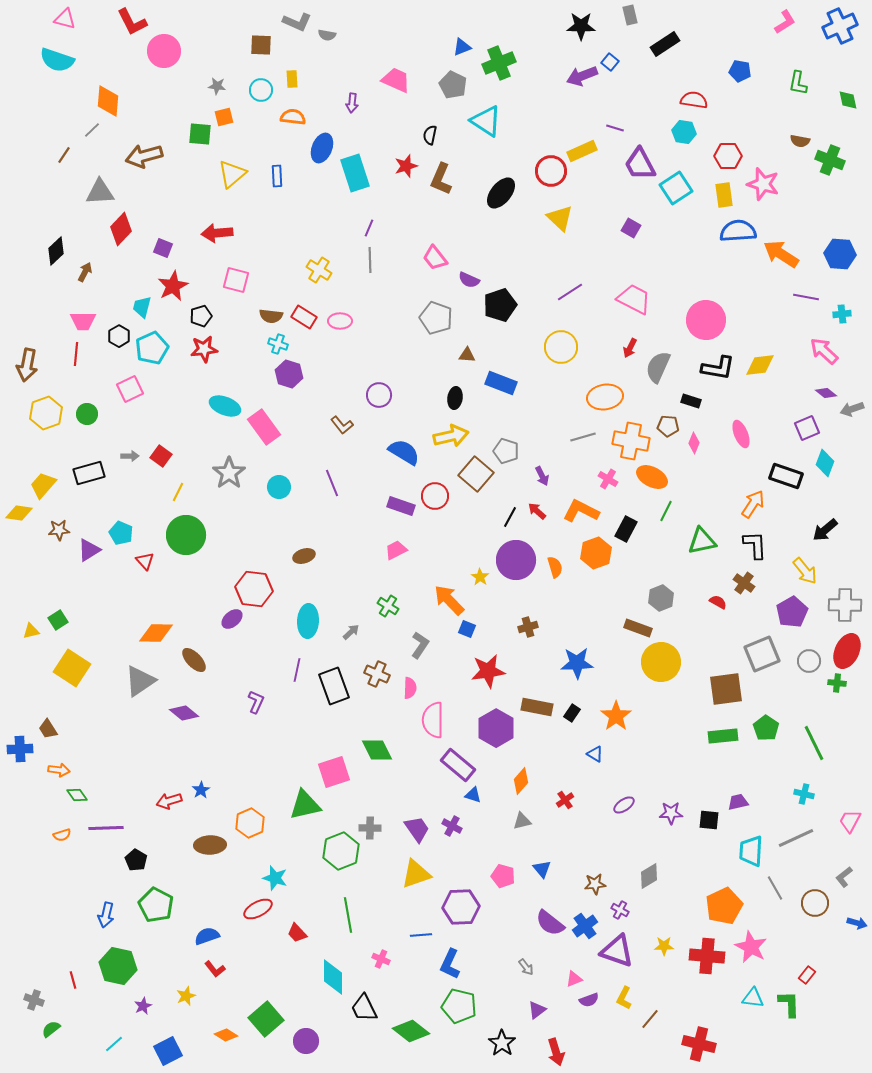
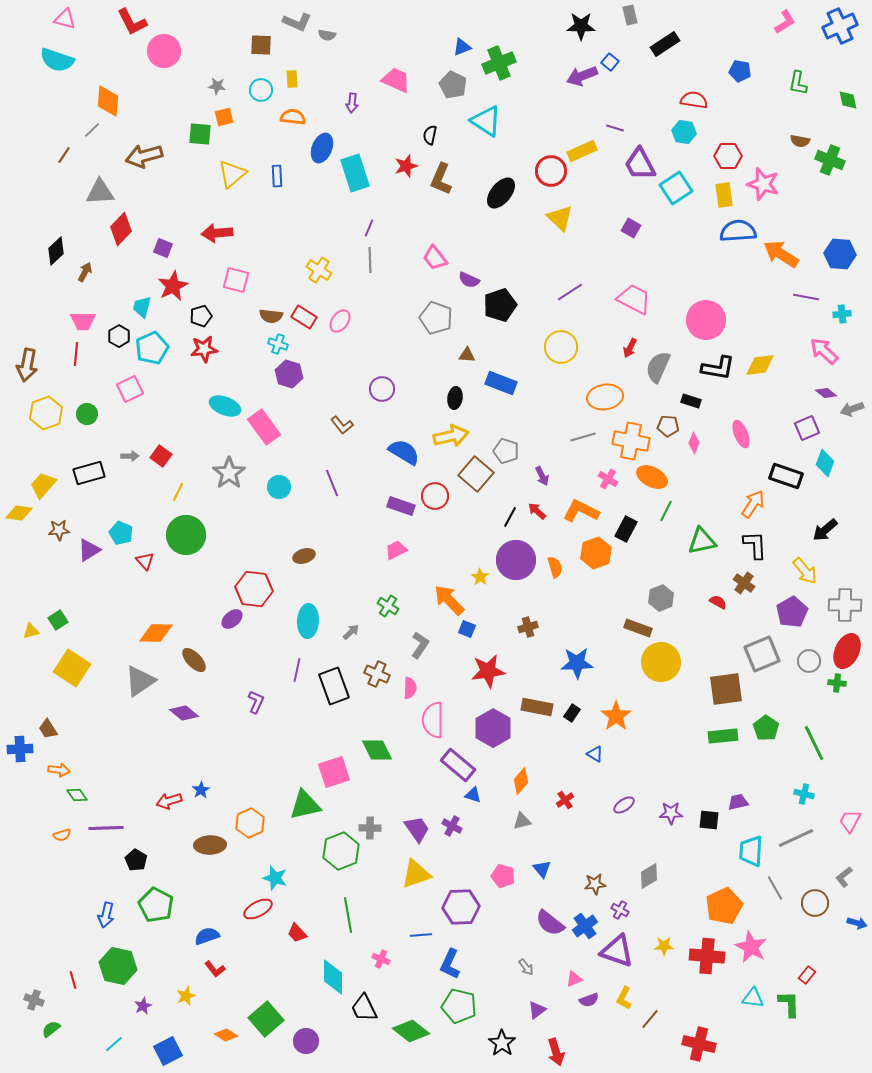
pink ellipse at (340, 321): rotated 55 degrees counterclockwise
purple circle at (379, 395): moved 3 px right, 6 px up
purple hexagon at (496, 728): moved 3 px left
